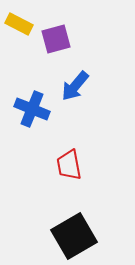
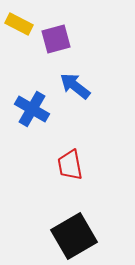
blue arrow: rotated 88 degrees clockwise
blue cross: rotated 8 degrees clockwise
red trapezoid: moved 1 px right
